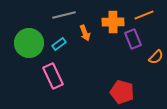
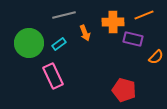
purple rectangle: rotated 54 degrees counterclockwise
red pentagon: moved 2 px right, 2 px up
